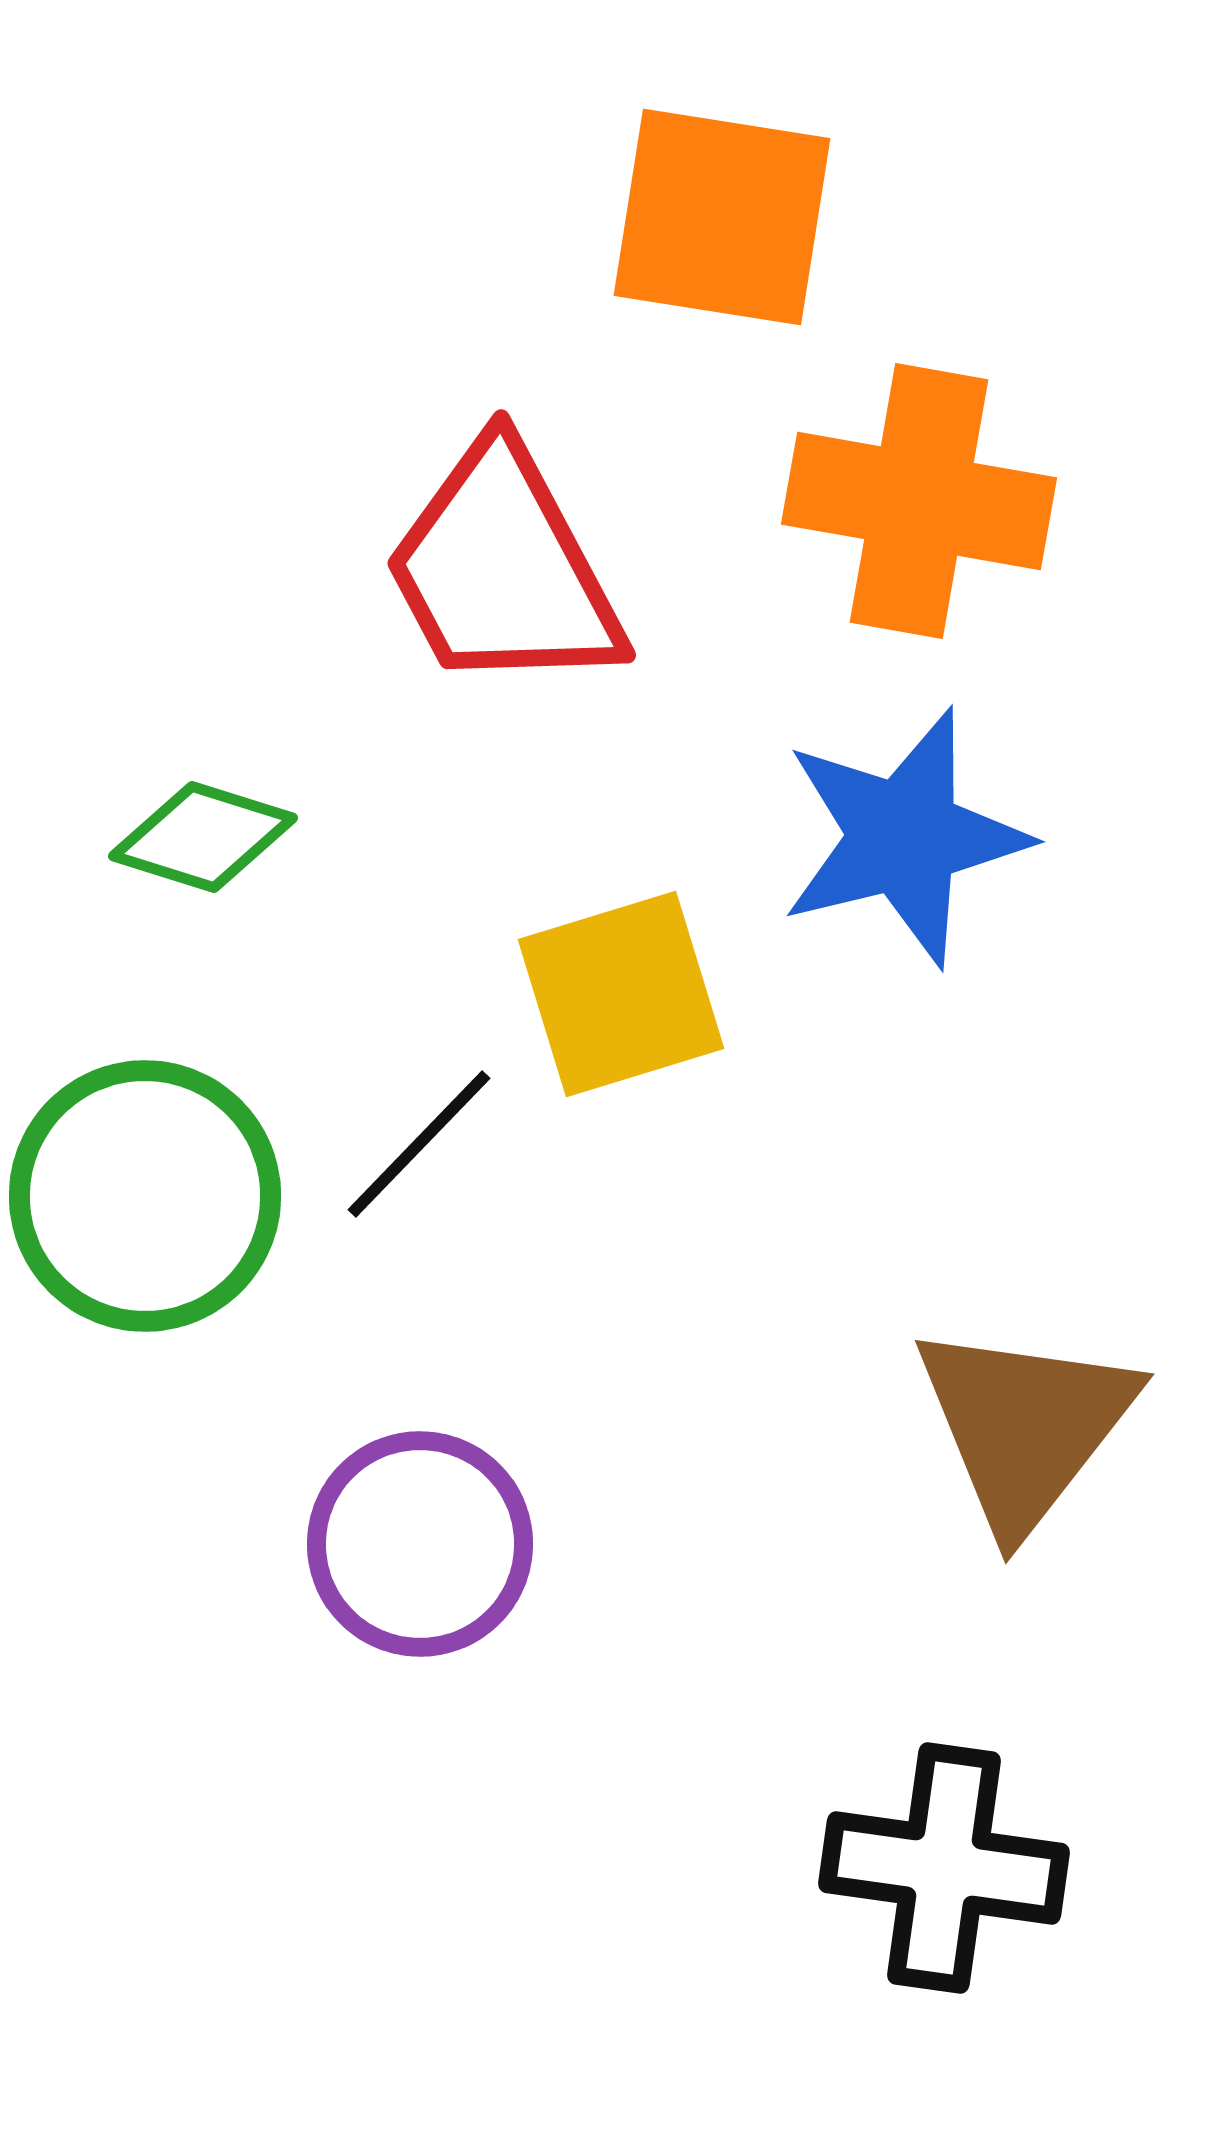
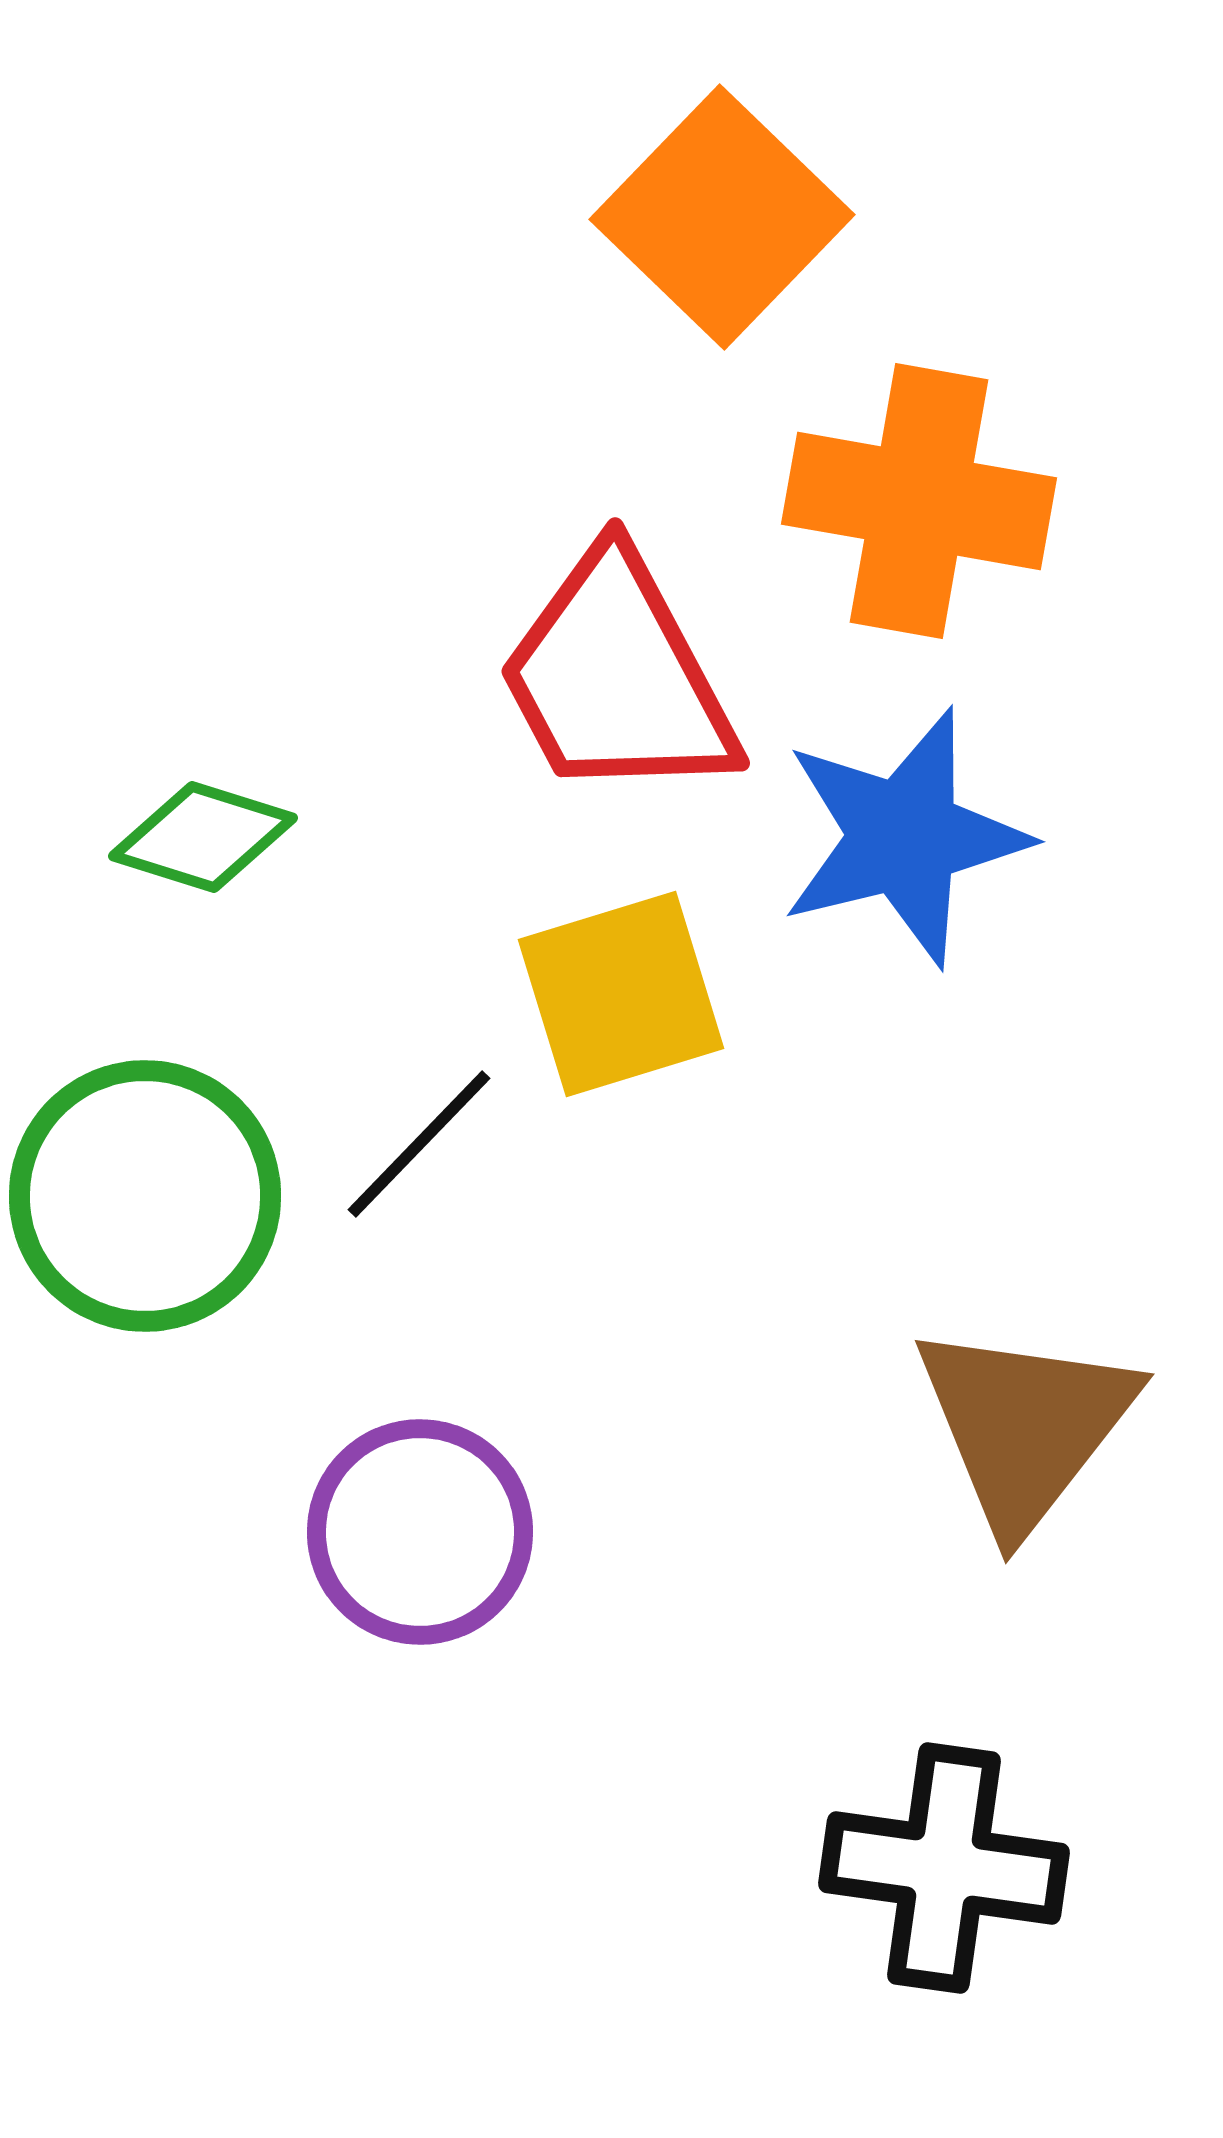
orange square: rotated 35 degrees clockwise
red trapezoid: moved 114 px right, 108 px down
purple circle: moved 12 px up
